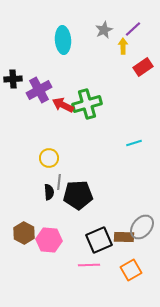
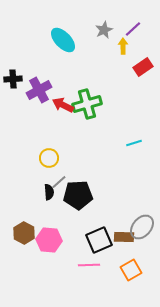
cyan ellipse: rotated 40 degrees counterclockwise
gray line: rotated 42 degrees clockwise
